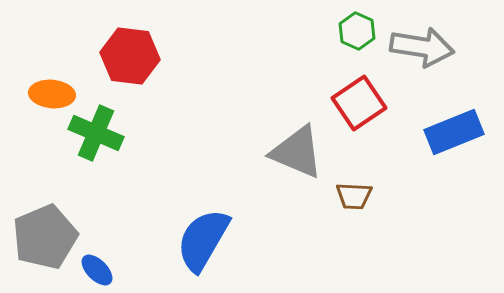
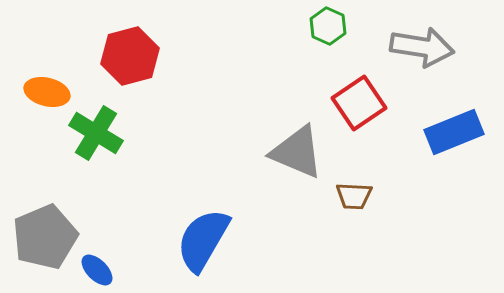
green hexagon: moved 29 px left, 5 px up
red hexagon: rotated 22 degrees counterclockwise
orange ellipse: moved 5 px left, 2 px up; rotated 9 degrees clockwise
green cross: rotated 8 degrees clockwise
